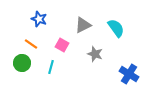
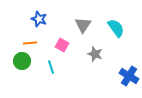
gray triangle: rotated 30 degrees counterclockwise
orange line: moved 1 px left, 1 px up; rotated 40 degrees counterclockwise
green circle: moved 2 px up
cyan line: rotated 32 degrees counterclockwise
blue cross: moved 2 px down
